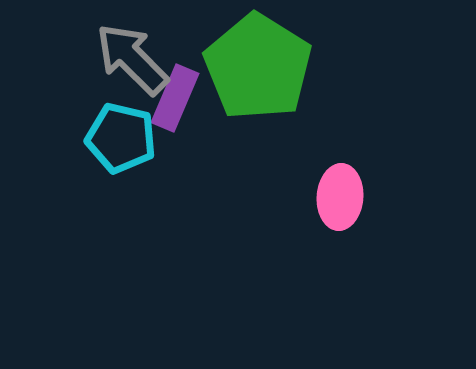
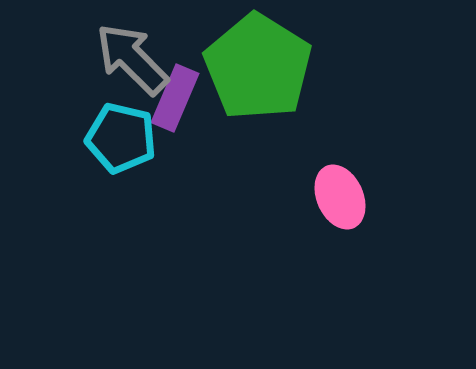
pink ellipse: rotated 28 degrees counterclockwise
